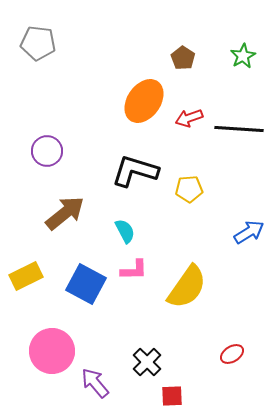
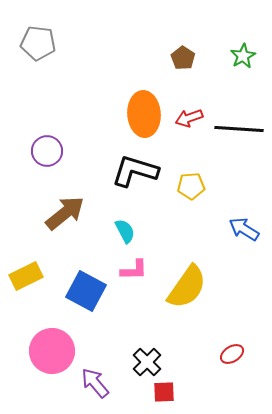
orange ellipse: moved 13 px down; rotated 39 degrees counterclockwise
yellow pentagon: moved 2 px right, 3 px up
blue arrow: moved 5 px left, 3 px up; rotated 116 degrees counterclockwise
blue square: moved 7 px down
red square: moved 8 px left, 4 px up
